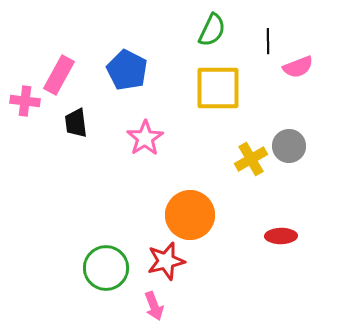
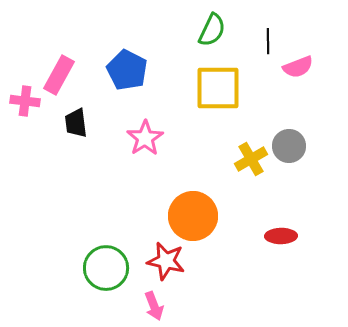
orange circle: moved 3 px right, 1 px down
red star: rotated 27 degrees clockwise
